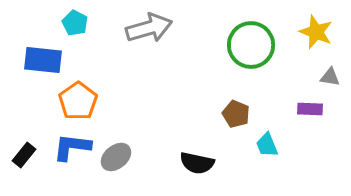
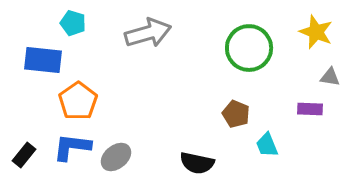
cyan pentagon: moved 2 px left; rotated 10 degrees counterclockwise
gray arrow: moved 1 px left, 5 px down
green circle: moved 2 px left, 3 px down
